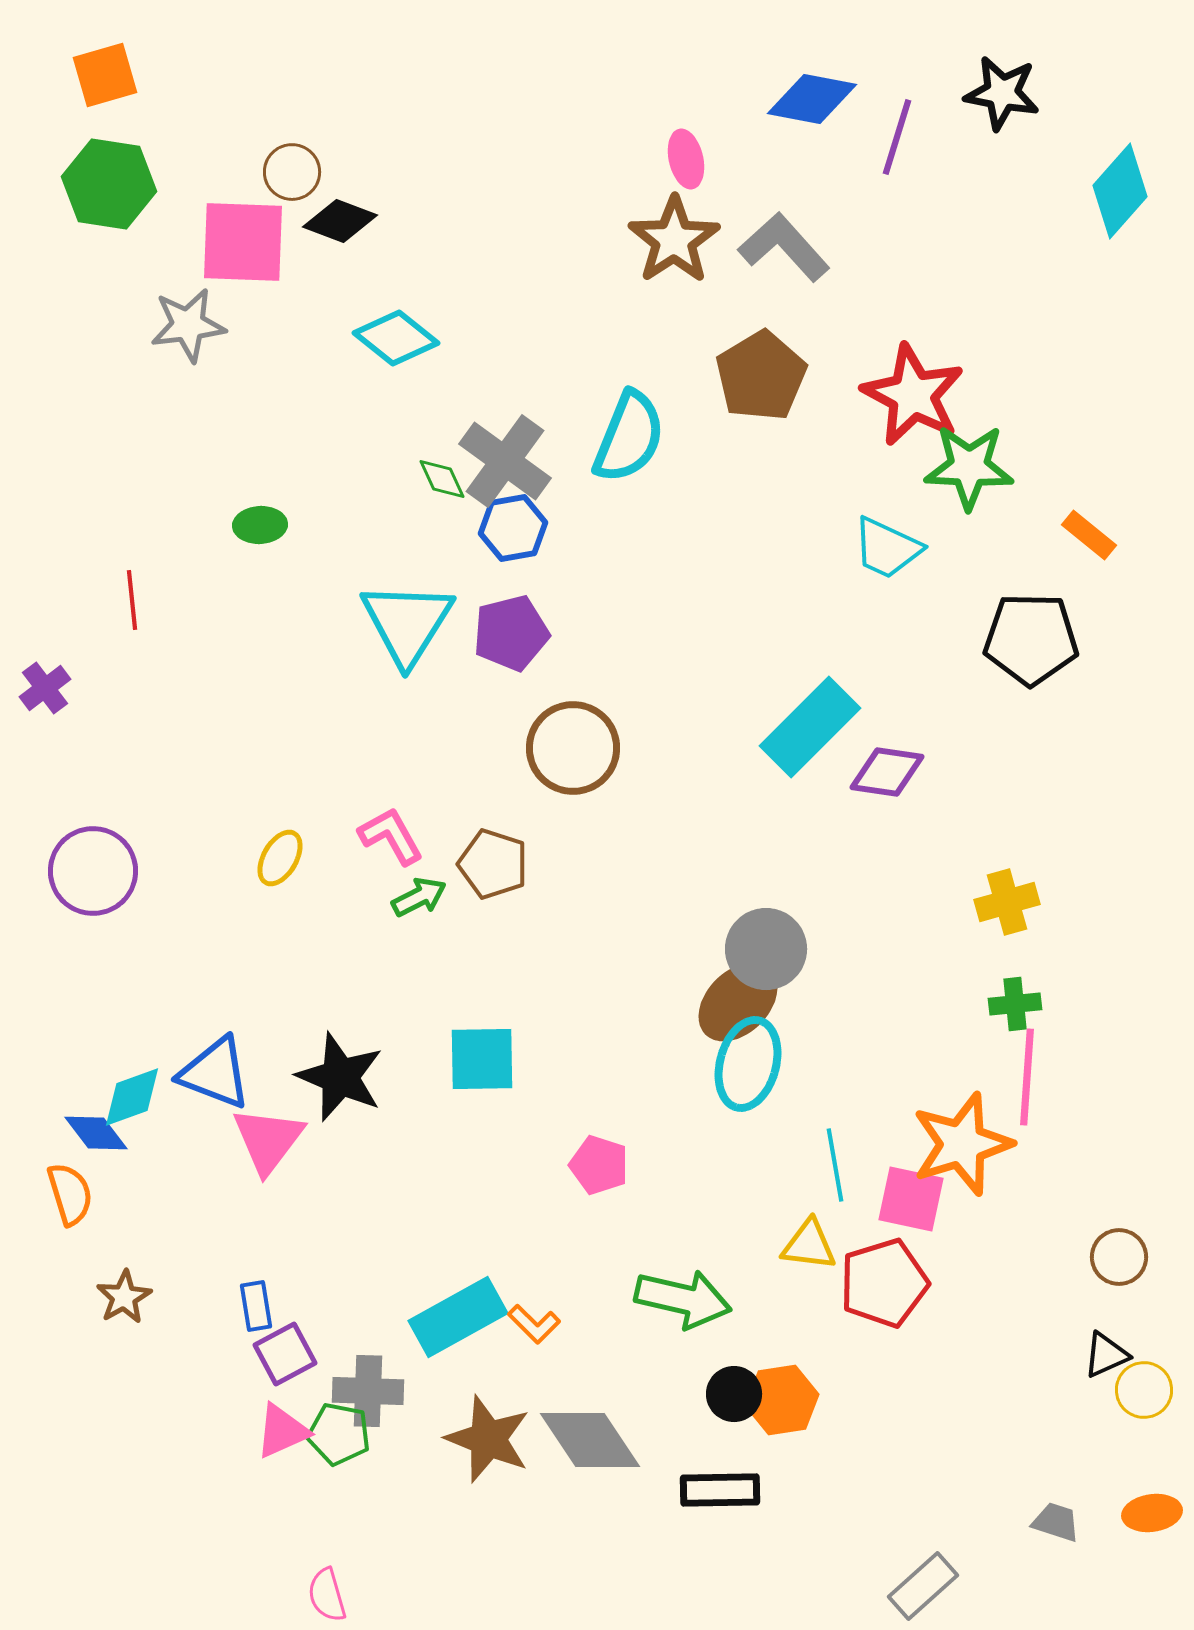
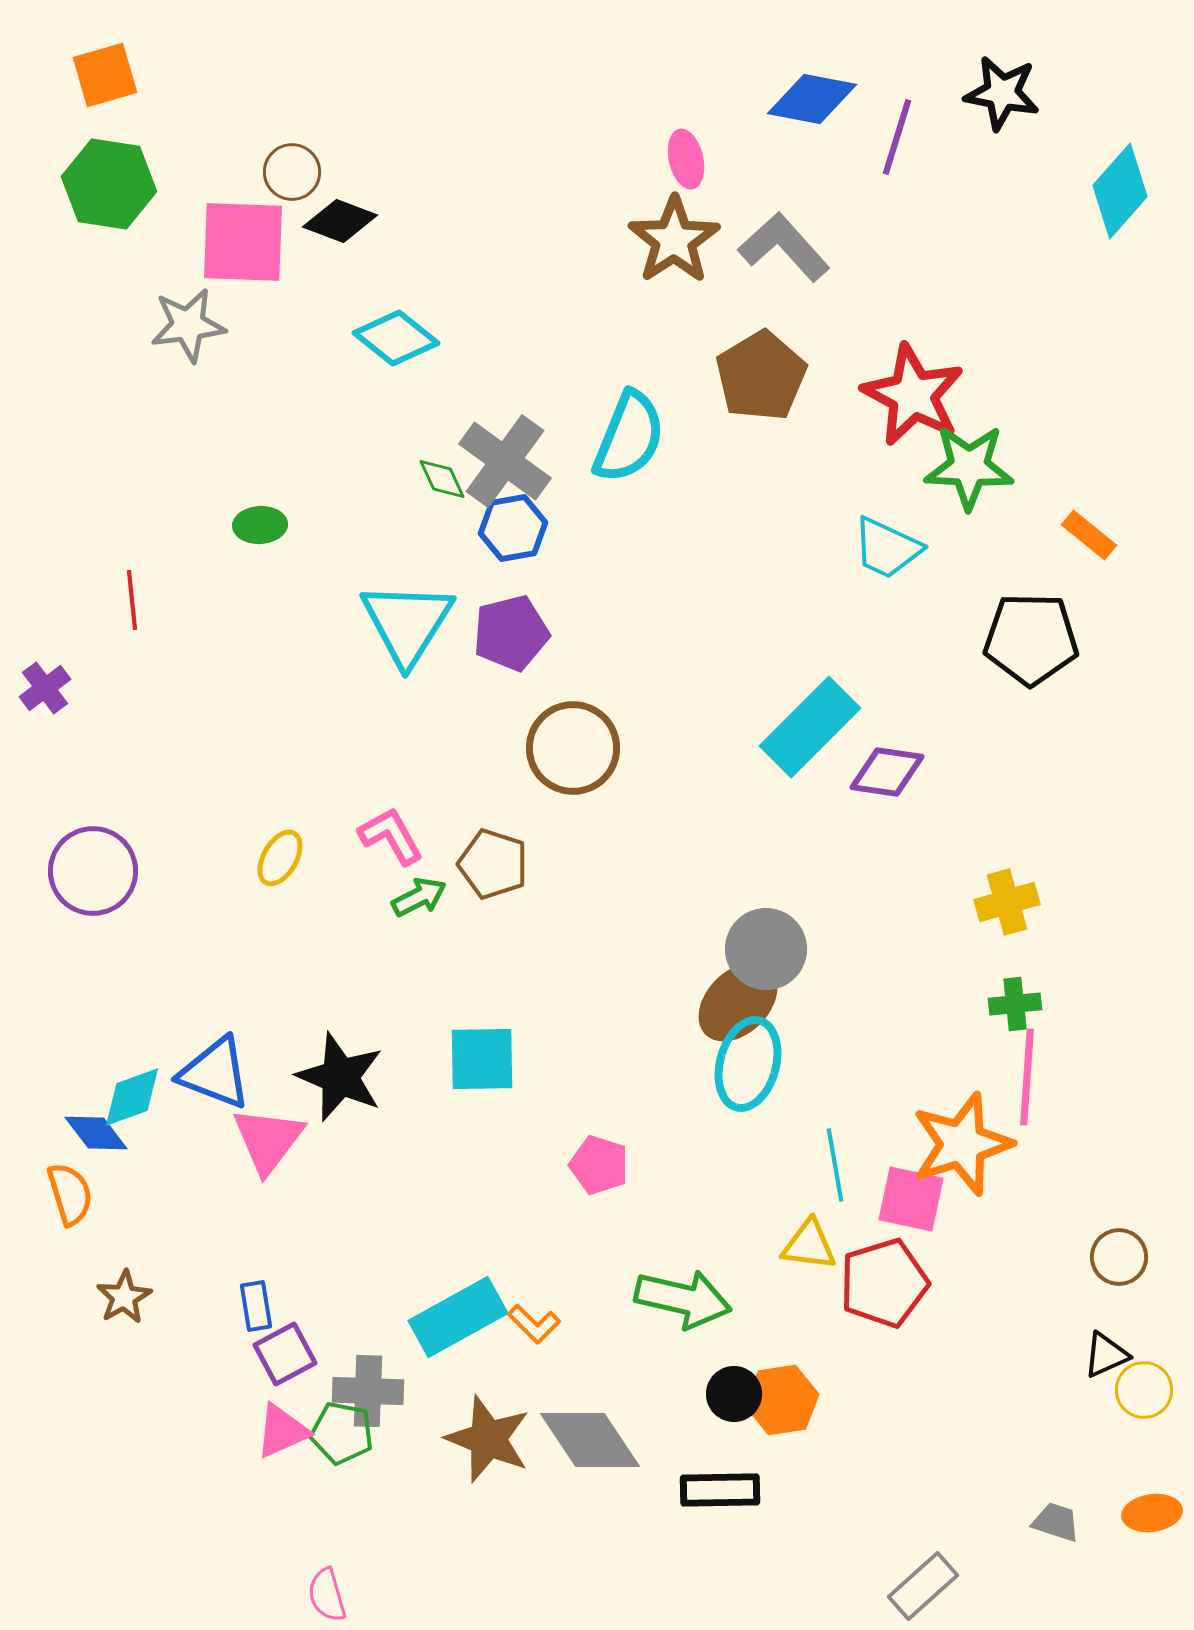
green pentagon at (339, 1434): moved 3 px right, 1 px up
